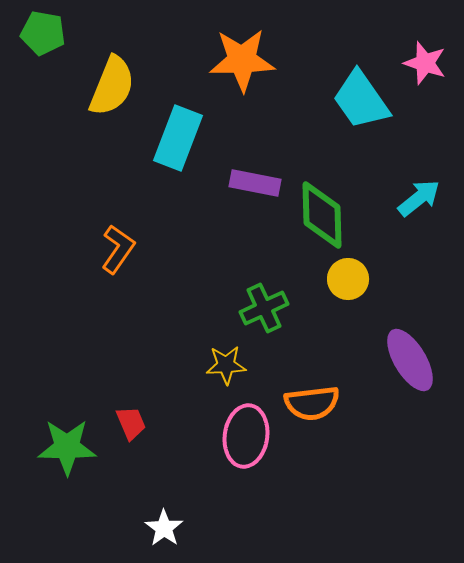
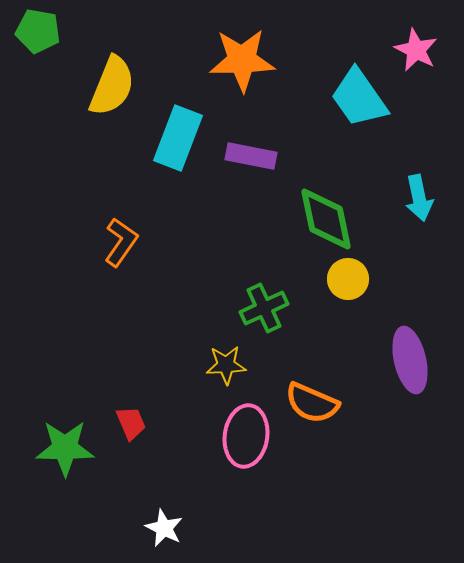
green pentagon: moved 5 px left, 2 px up
pink star: moved 9 px left, 13 px up; rotated 9 degrees clockwise
cyan trapezoid: moved 2 px left, 2 px up
purple rectangle: moved 4 px left, 27 px up
cyan arrow: rotated 117 degrees clockwise
green diamond: moved 4 px right, 4 px down; rotated 10 degrees counterclockwise
orange L-shape: moved 3 px right, 7 px up
purple ellipse: rotated 18 degrees clockwise
orange semicircle: rotated 30 degrees clockwise
green star: moved 2 px left, 1 px down
white star: rotated 9 degrees counterclockwise
